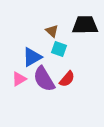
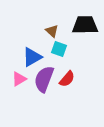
purple semicircle: rotated 52 degrees clockwise
